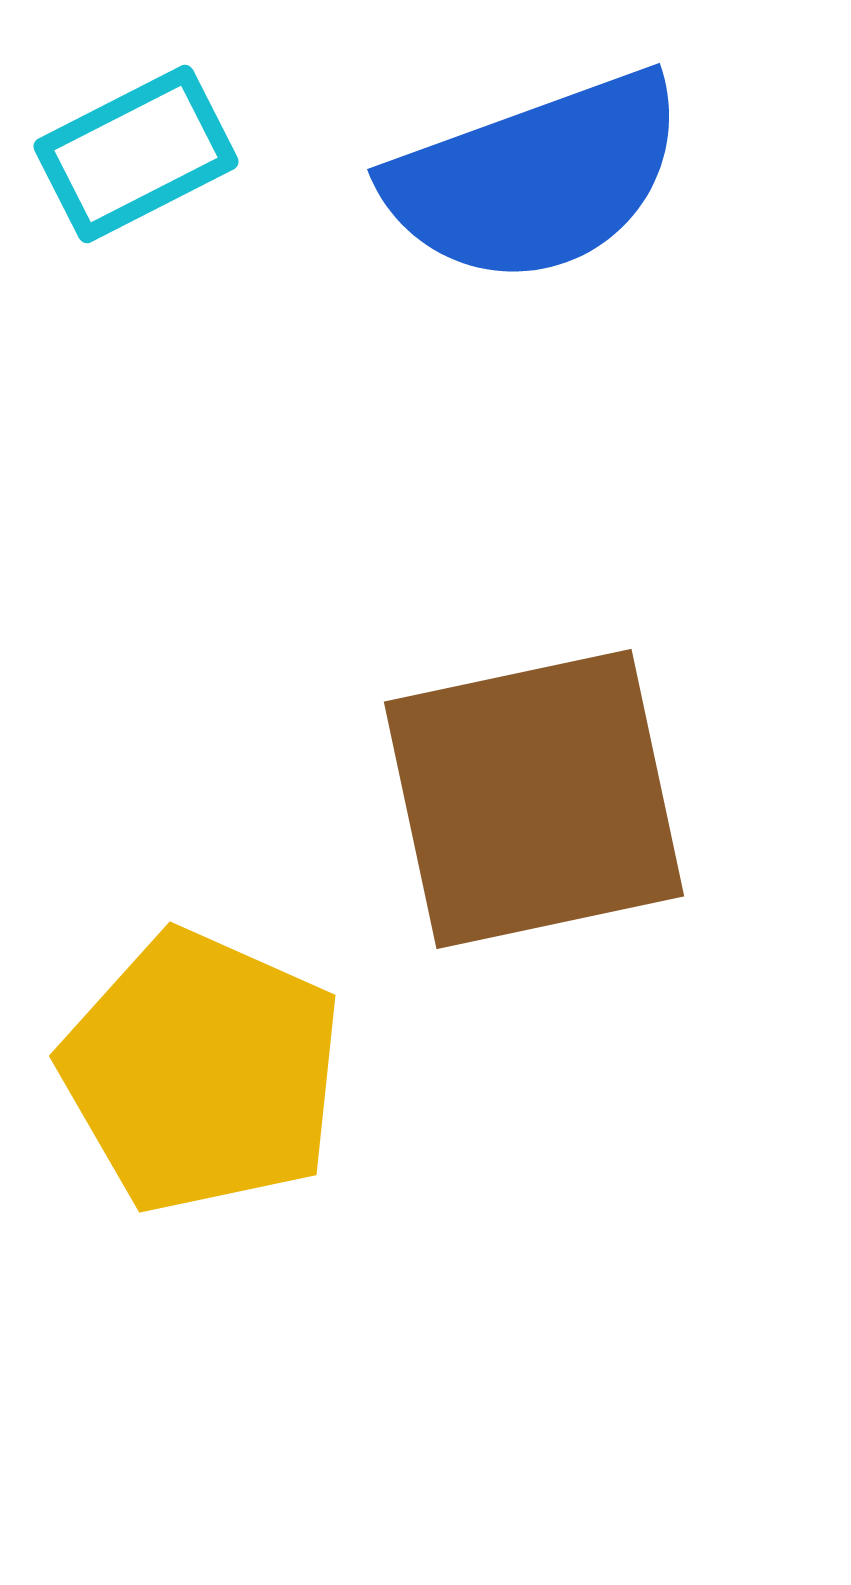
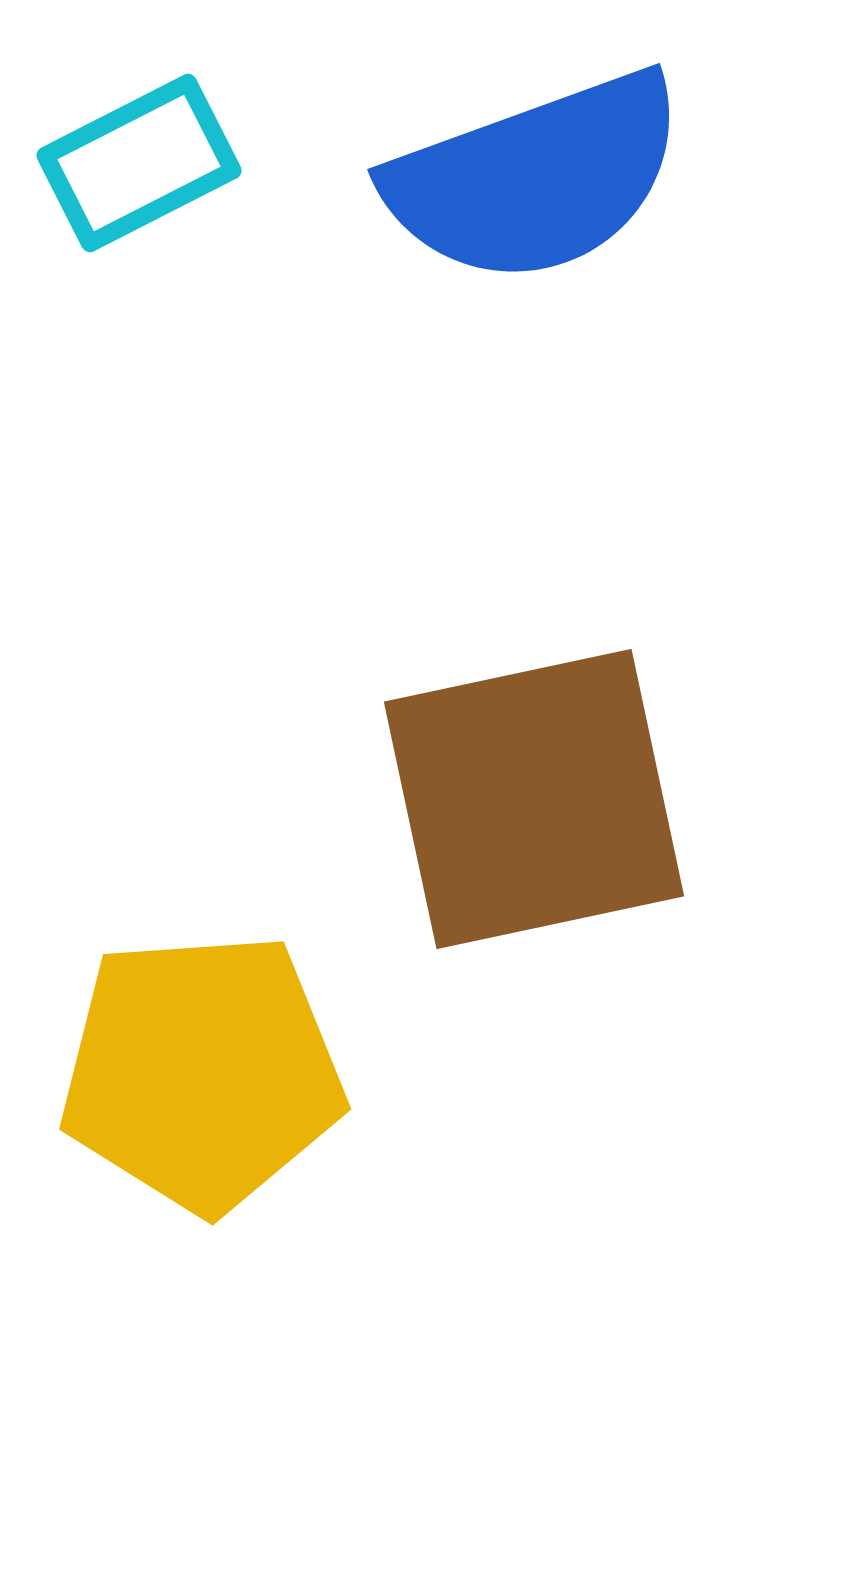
cyan rectangle: moved 3 px right, 9 px down
yellow pentagon: rotated 28 degrees counterclockwise
